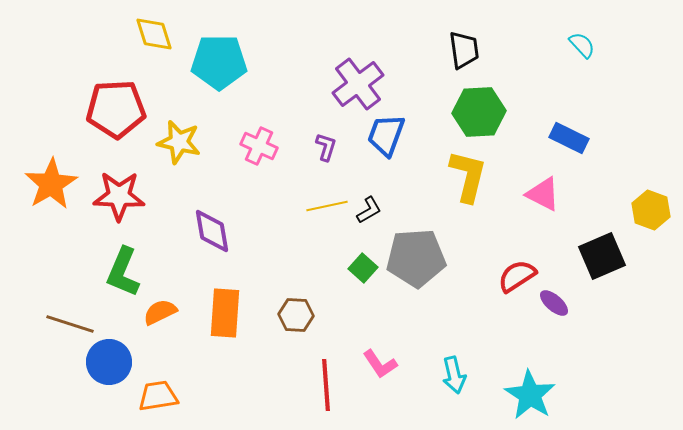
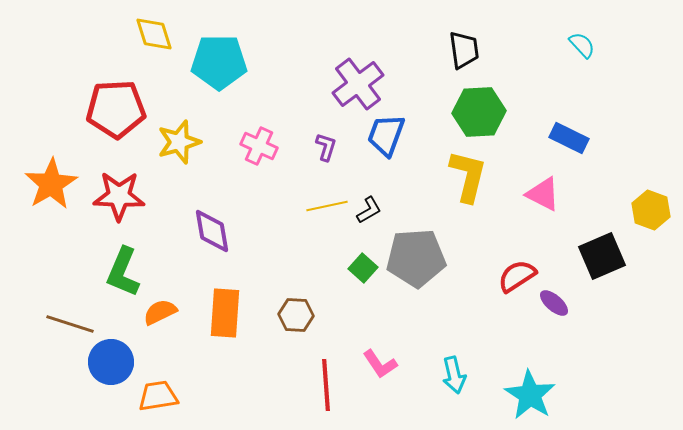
yellow star: rotated 30 degrees counterclockwise
blue circle: moved 2 px right
